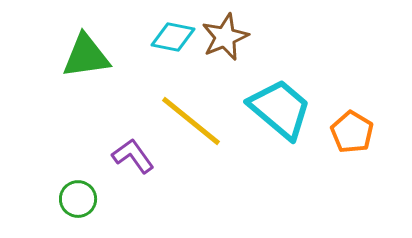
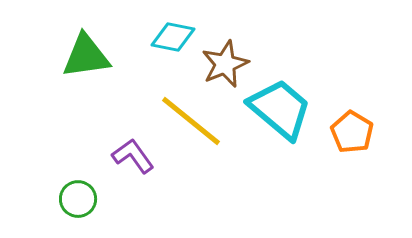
brown star: moved 27 px down
